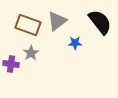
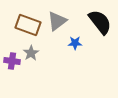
purple cross: moved 1 px right, 3 px up
